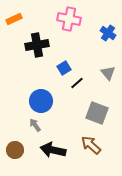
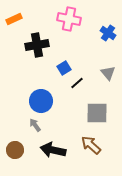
gray square: rotated 20 degrees counterclockwise
